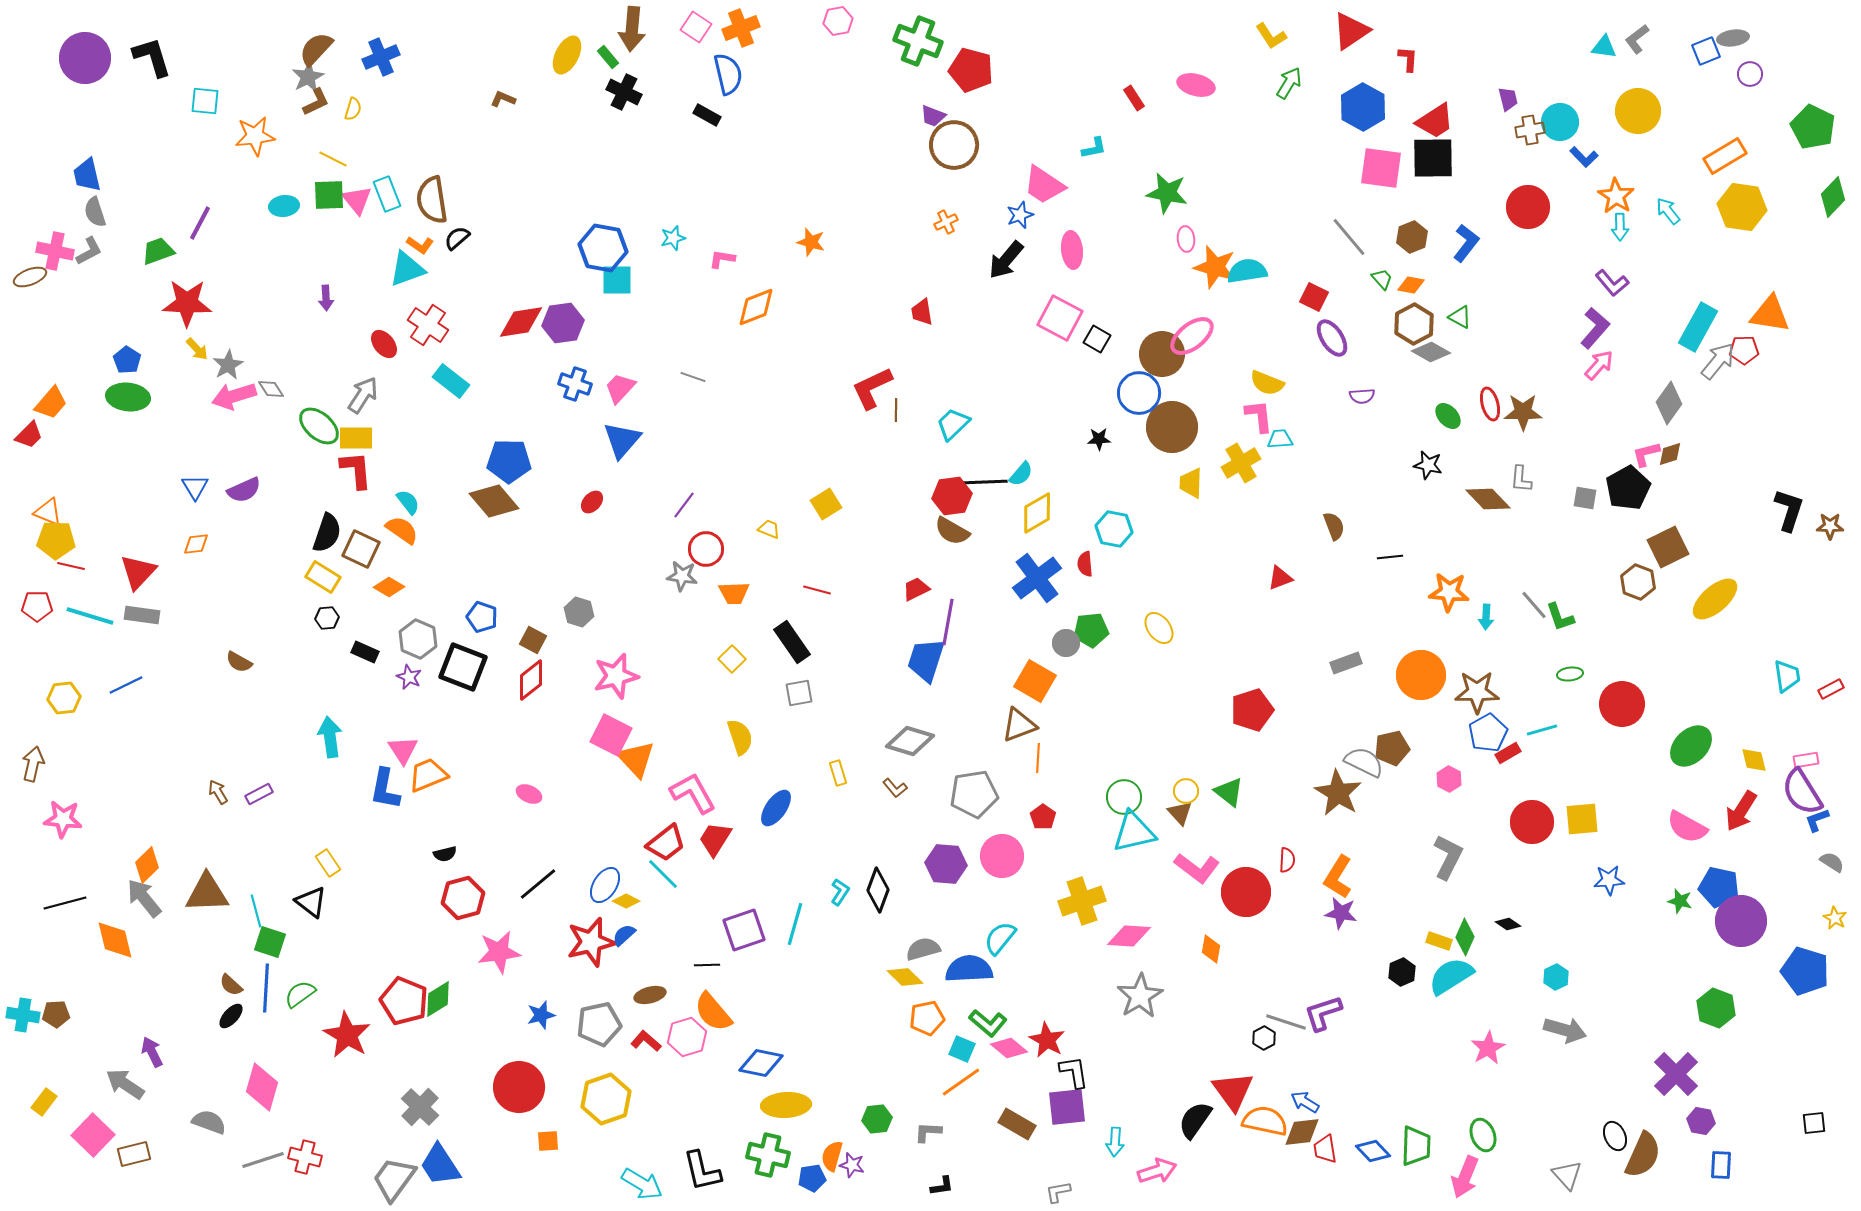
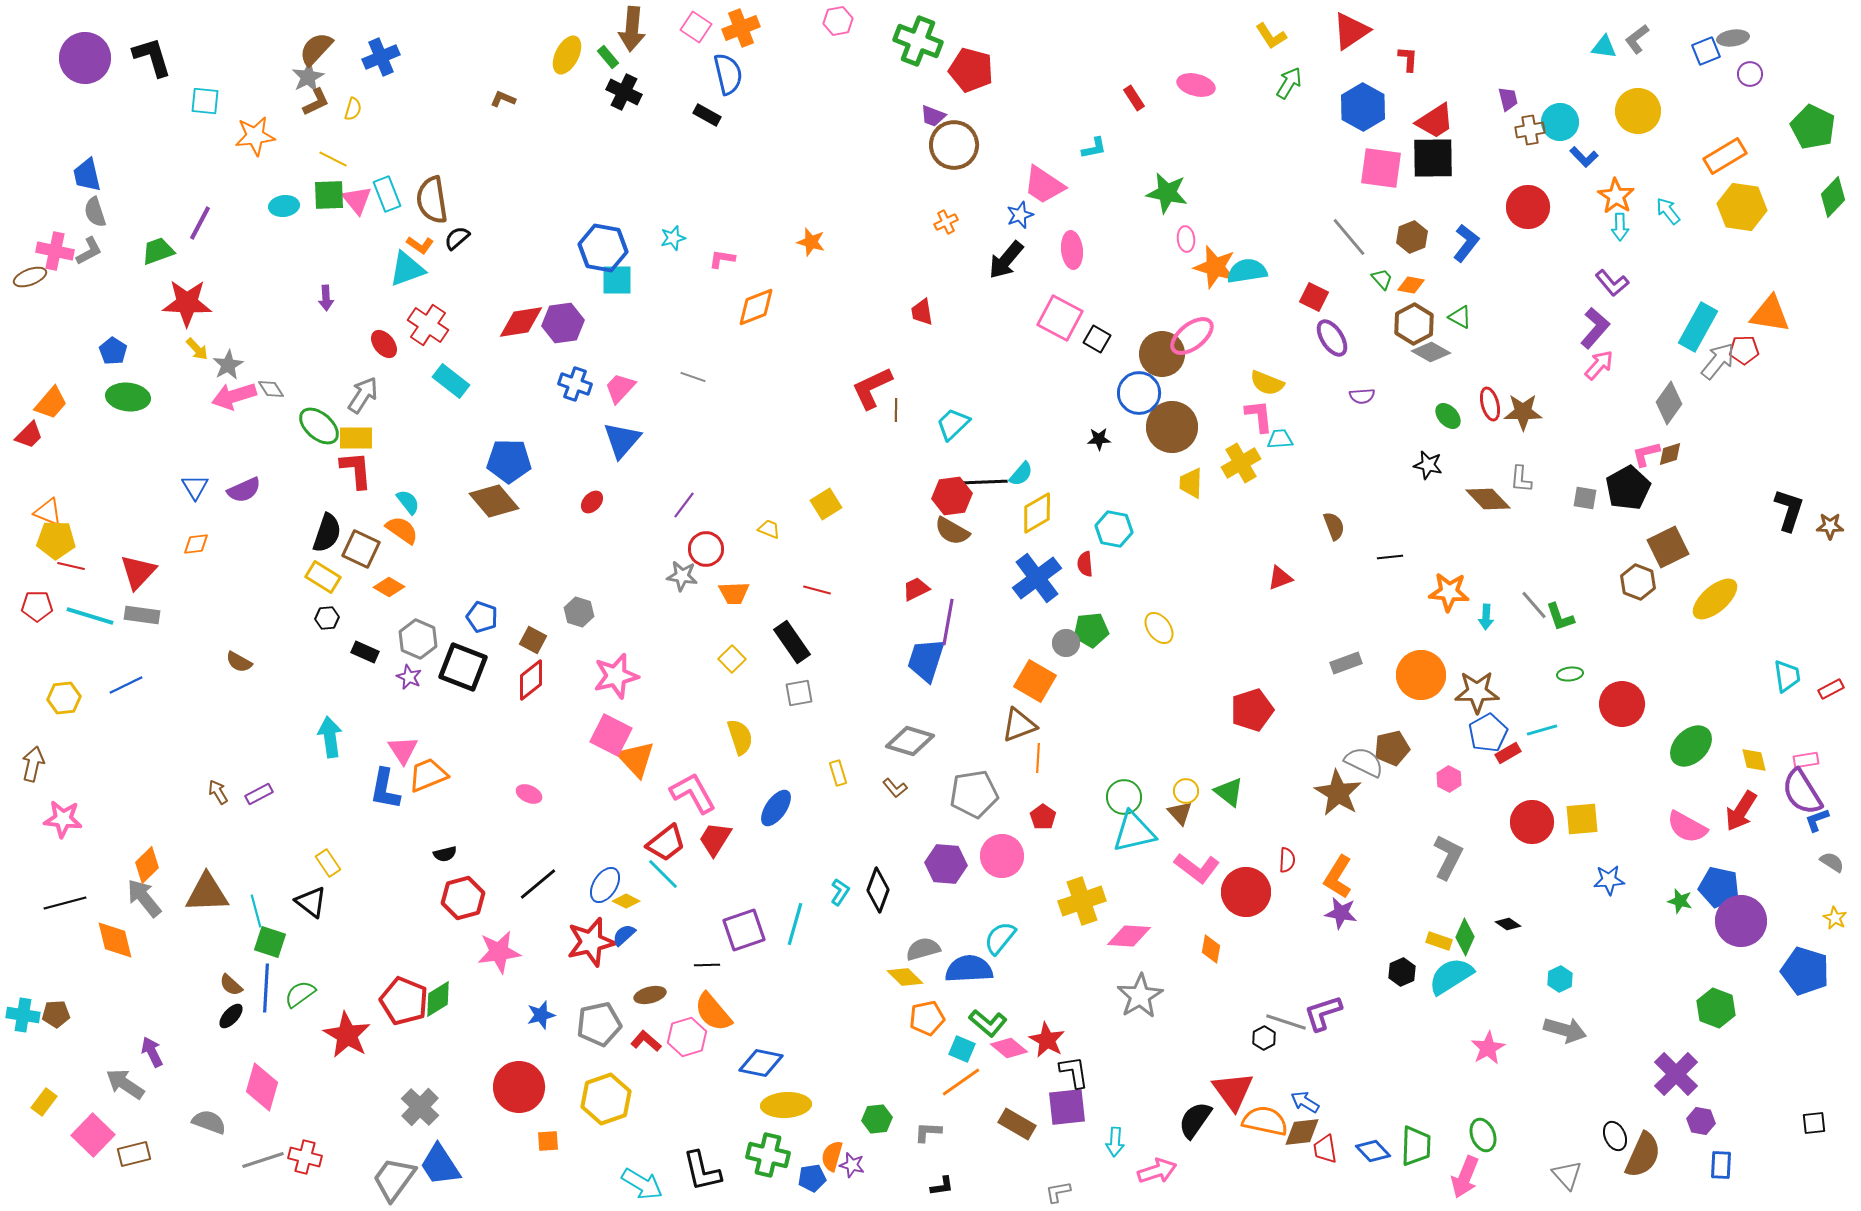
blue pentagon at (127, 360): moved 14 px left, 9 px up
cyan hexagon at (1556, 977): moved 4 px right, 2 px down
